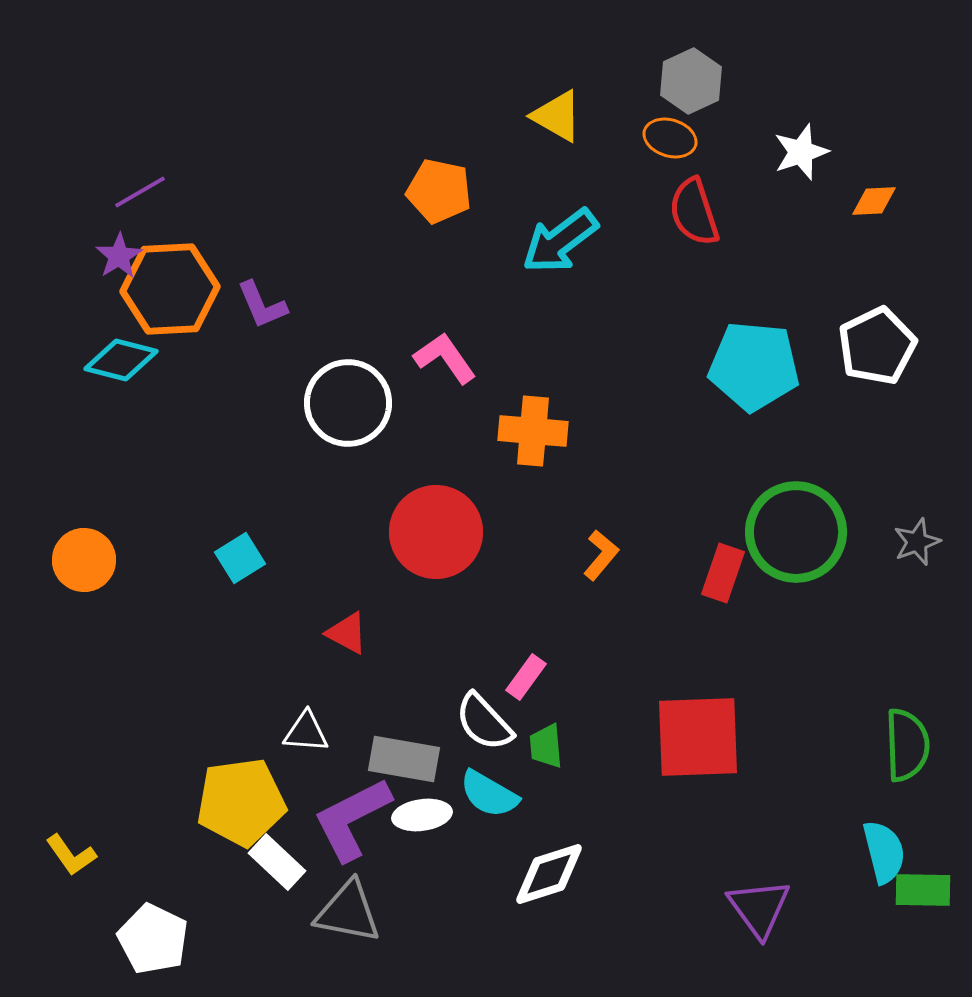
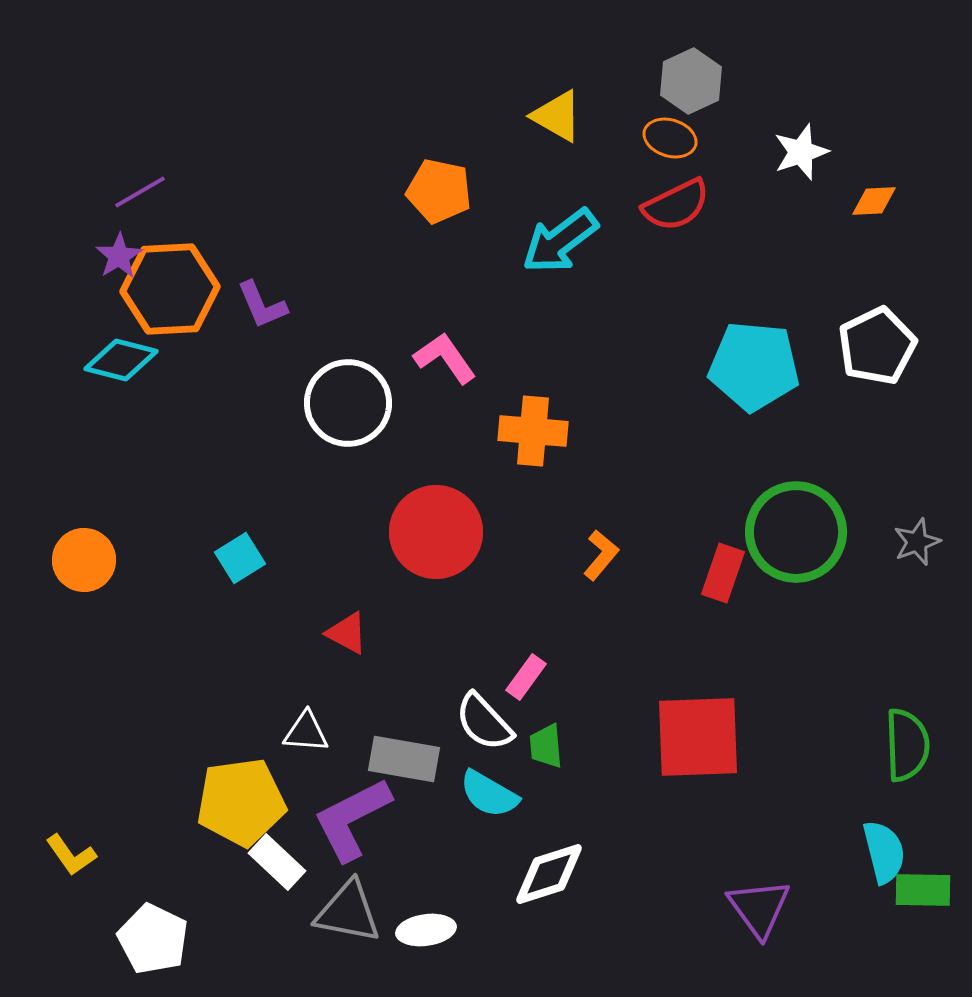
red semicircle at (694, 212): moved 18 px left, 7 px up; rotated 98 degrees counterclockwise
white ellipse at (422, 815): moved 4 px right, 115 px down
